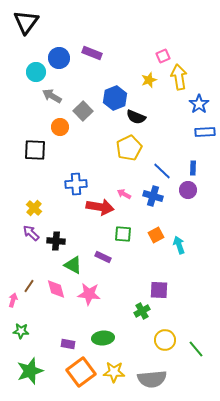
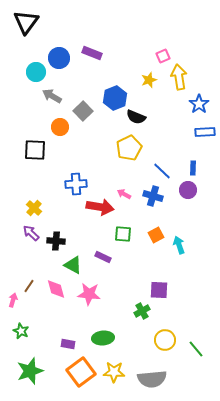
green star at (21, 331): rotated 21 degrees clockwise
